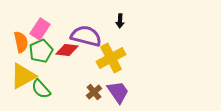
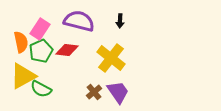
purple semicircle: moved 7 px left, 15 px up
yellow cross: rotated 24 degrees counterclockwise
green semicircle: rotated 20 degrees counterclockwise
